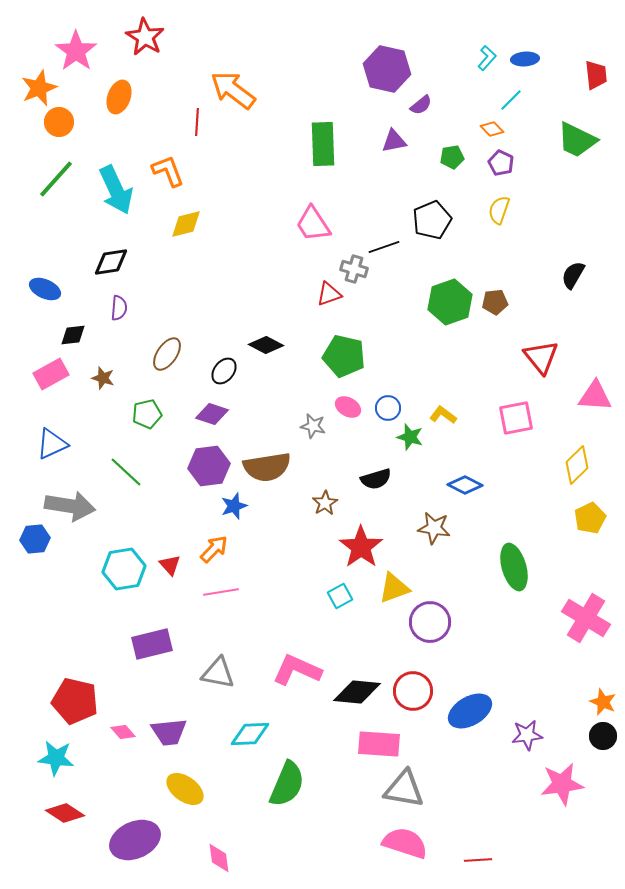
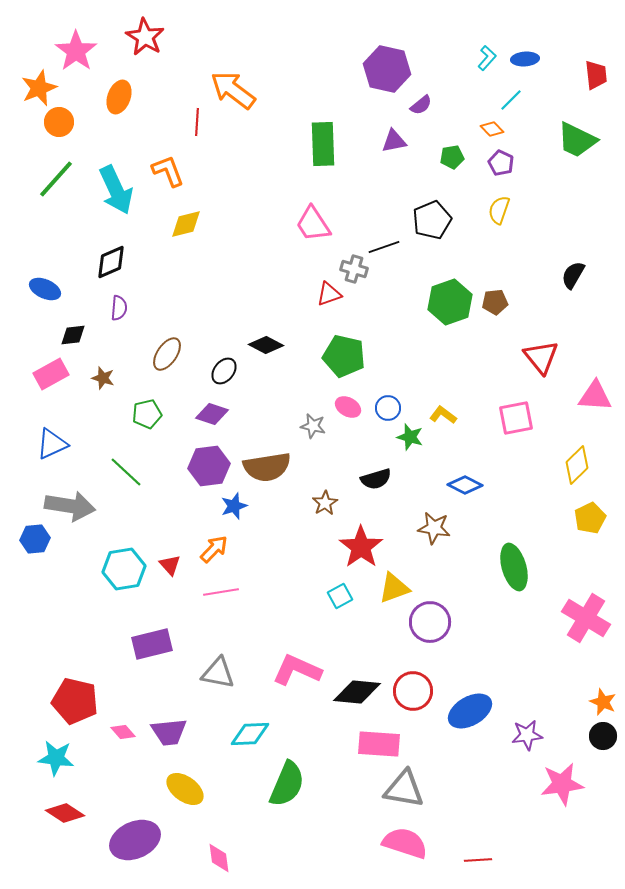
black diamond at (111, 262): rotated 15 degrees counterclockwise
